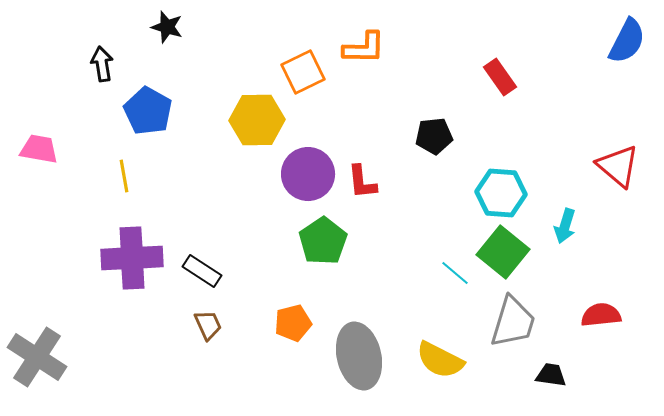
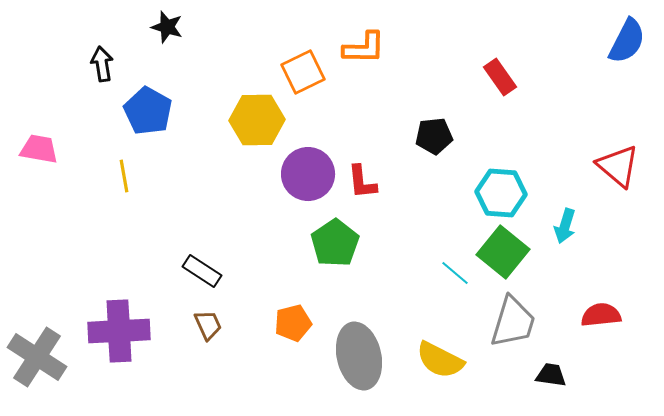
green pentagon: moved 12 px right, 2 px down
purple cross: moved 13 px left, 73 px down
